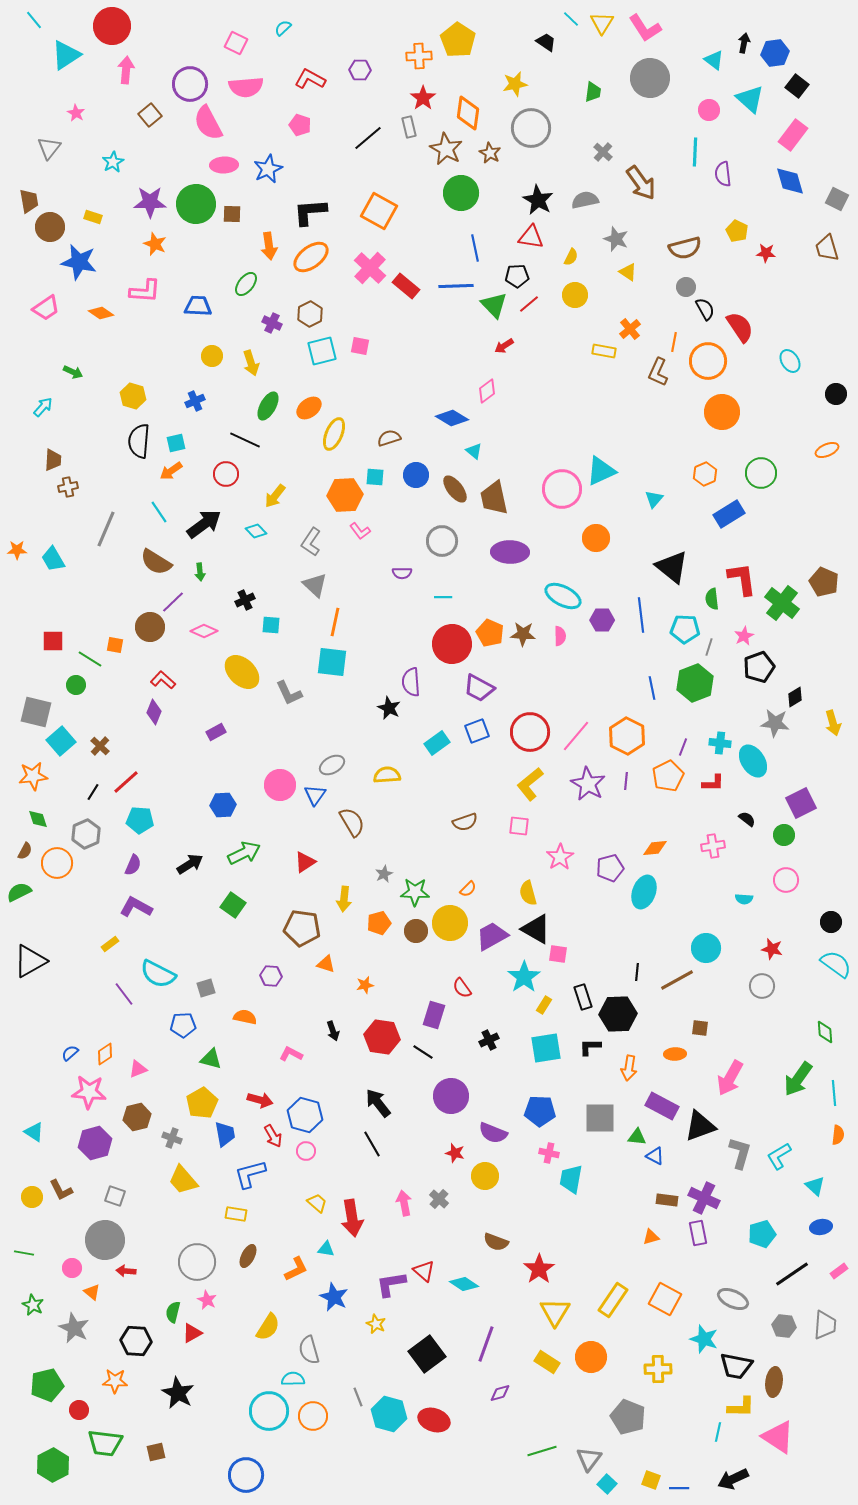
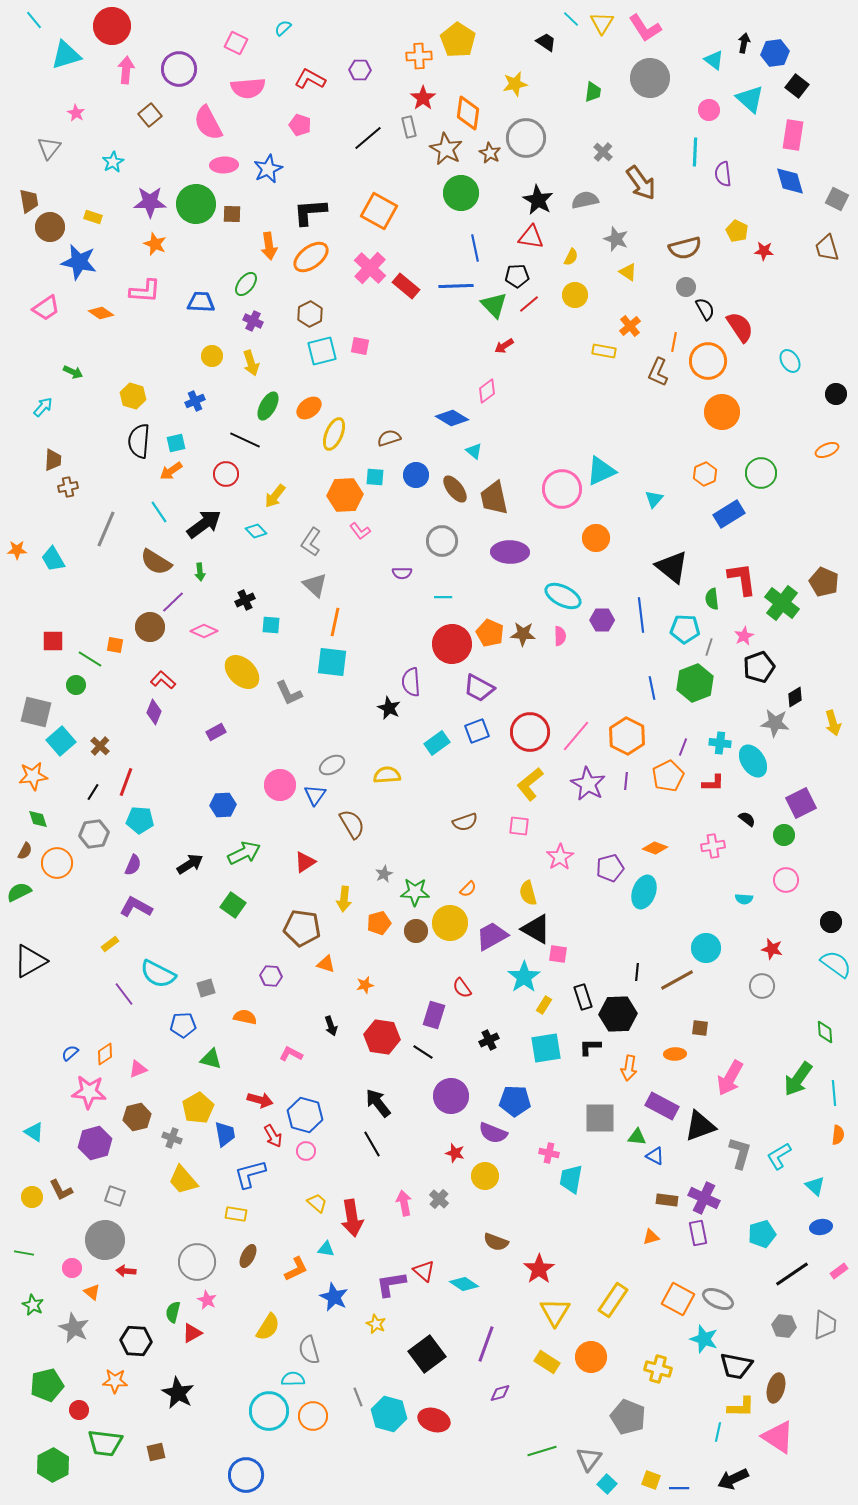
cyan triangle at (66, 55): rotated 16 degrees clockwise
purple circle at (190, 84): moved 11 px left, 15 px up
pink semicircle at (246, 87): moved 2 px right, 1 px down
gray circle at (531, 128): moved 5 px left, 10 px down
pink rectangle at (793, 135): rotated 28 degrees counterclockwise
red star at (766, 253): moved 2 px left, 2 px up
blue trapezoid at (198, 306): moved 3 px right, 4 px up
purple cross at (272, 323): moved 19 px left, 2 px up
orange cross at (630, 329): moved 3 px up
red line at (126, 782): rotated 28 degrees counterclockwise
brown semicircle at (352, 822): moved 2 px down
gray hexagon at (86, 834): moved 8 px right; rotated 16 degrees clockwise
orange diamond at (655, 848): rotated 25 degrees clockwise
black arrow at (333, 1031): moved 2 px left, 5 px up
yellow pentagon at (202, 1103): moved 4 px left, 5 px down
blue pentagon at (540, 1111): moved 25 px left, 10 px up
orange square at (665, 1299): moved 13 px right
gray ellipse at (733, 1299): moved 15 px left
yellow cross at (658, 1369): rotated 16 degrees clockwise
brown ellipse at (774, 1382): moved 2 px right, 6 px down; rotated 8 degrees clockwise
